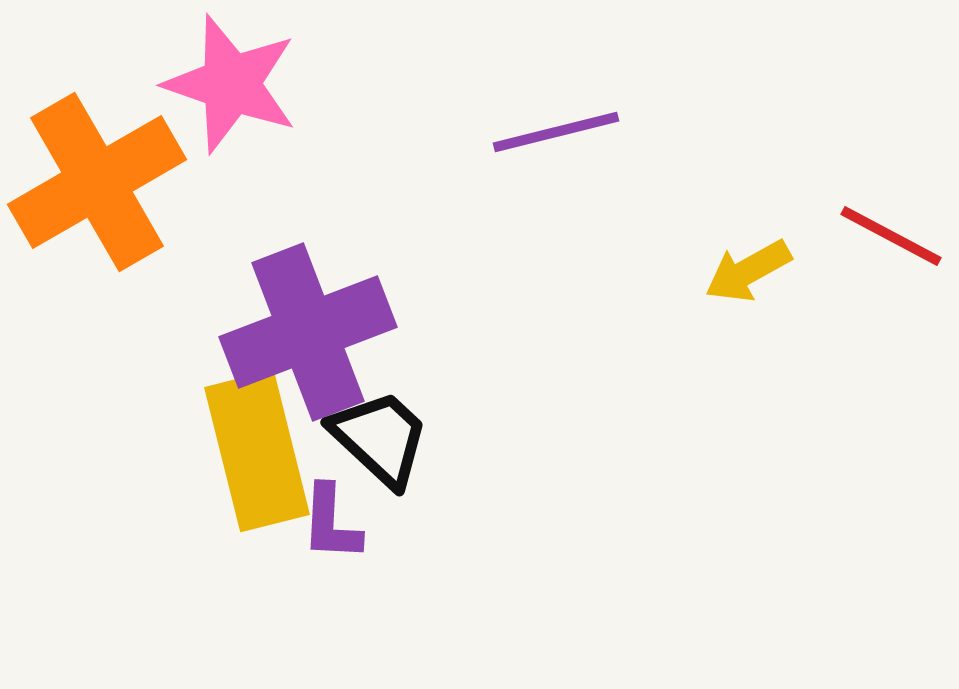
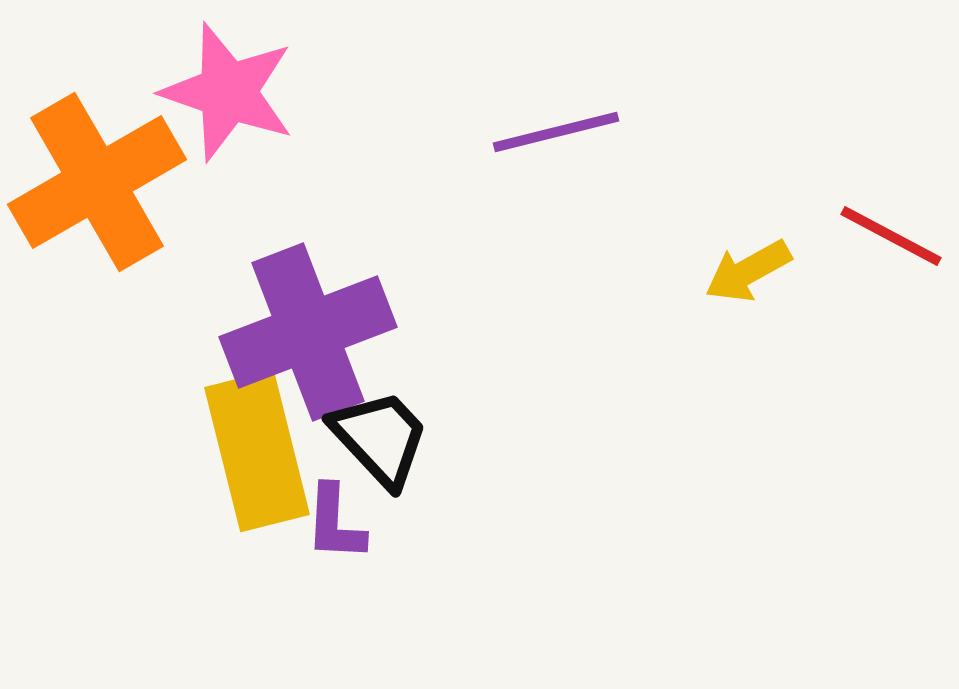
pink star: moved 3 px left, 8 px down
black trapezoid: rotated 4 degrees clockwise
purple L-shape: moved 4 px right
